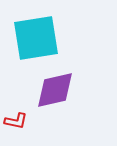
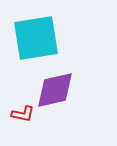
red L-shape: moved 7 px right, 7 px up
